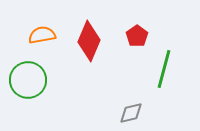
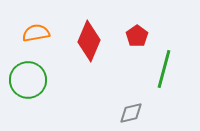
orange semicircle: moved 6 px left, 2 px up
